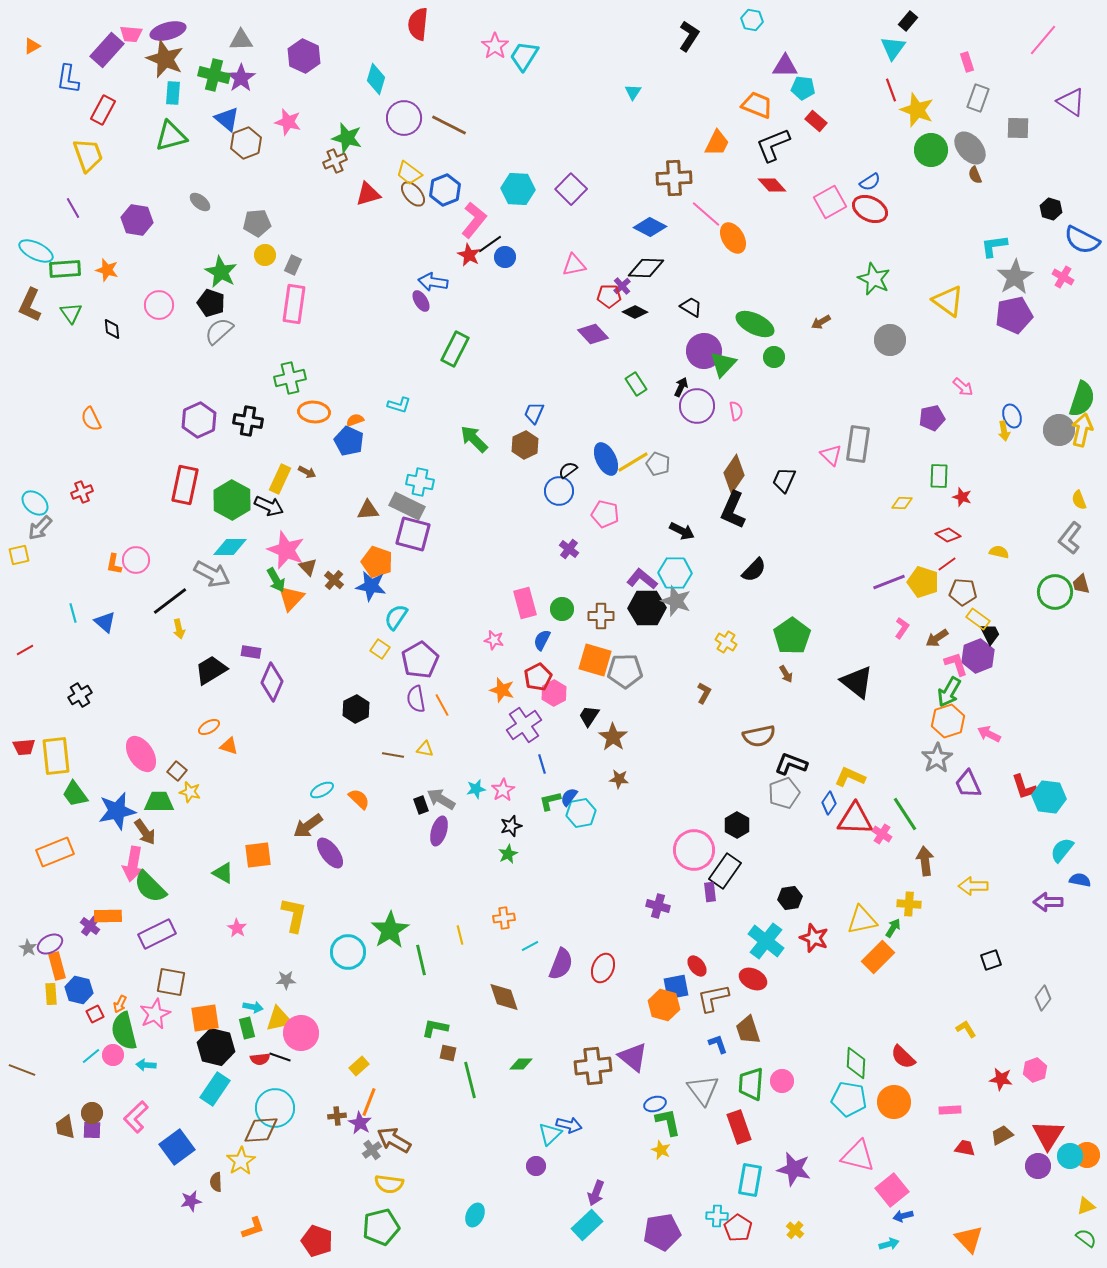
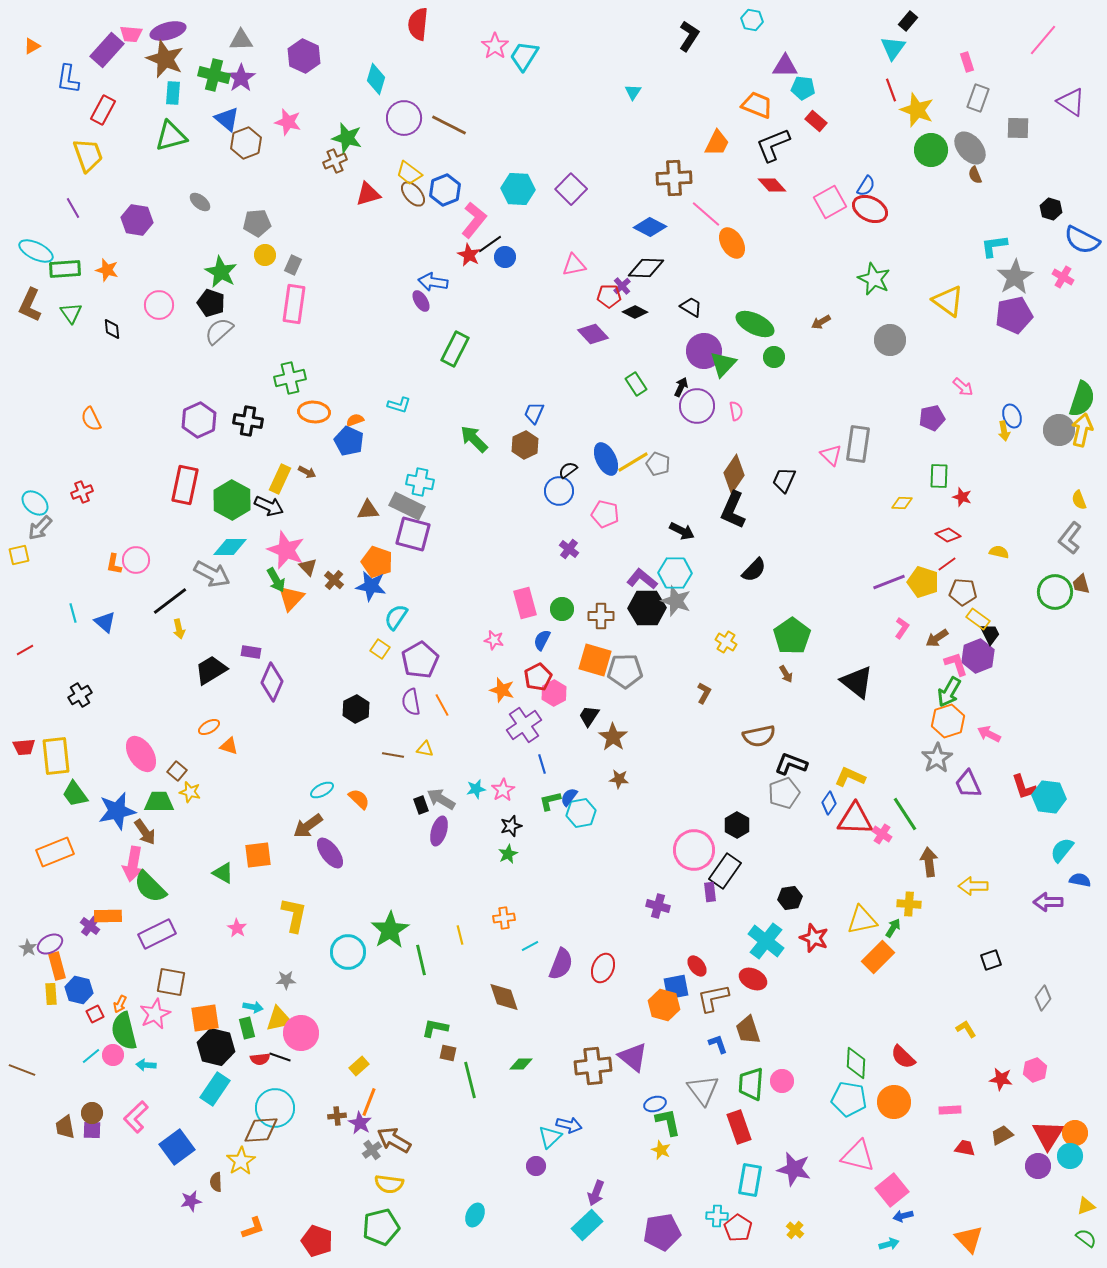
blue semicircle at (870, 182): moved 4 px left, 4 px down; rotated 25 degrees counterclockwise
orange ellipse at (733, 238): moved 1 px left, 5 px down
purple semicircle at (416, 699): moved 5 px left, 3 px down
brown arrow at (925, 861): moved 4 px right, 1 px down
cyan triangle at (550, 1134): moved 3 px down
orange circle at (1087, 1155): moved 12 px left, 22 px up
